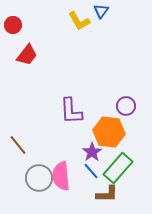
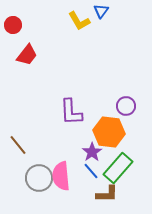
purple L-shape: moved 1 px down
